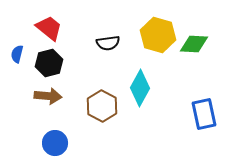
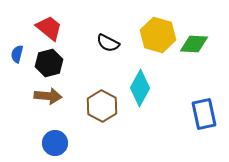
black semicircle: rotated 35 degrees clockwise
